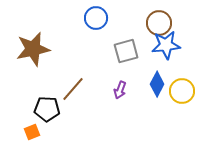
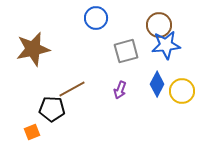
brown circle: moved 2 px down
brown line: moved 1 px left; rotated 20 degrees clockwise
black pentagon: moved 5 px right
